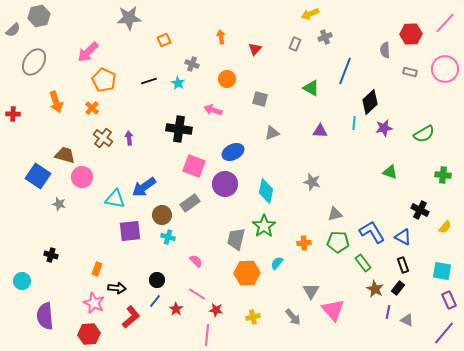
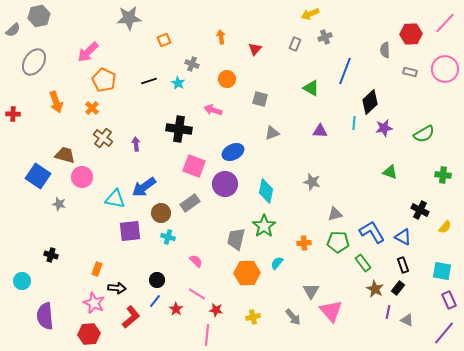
purple arrow at (129, 138): moved 7 px right, 6 px down
brown circle at (162, 215): moved 1 px left, 2 px up
pink triangle at (333, 310): moved 2 px left, 1 px down
